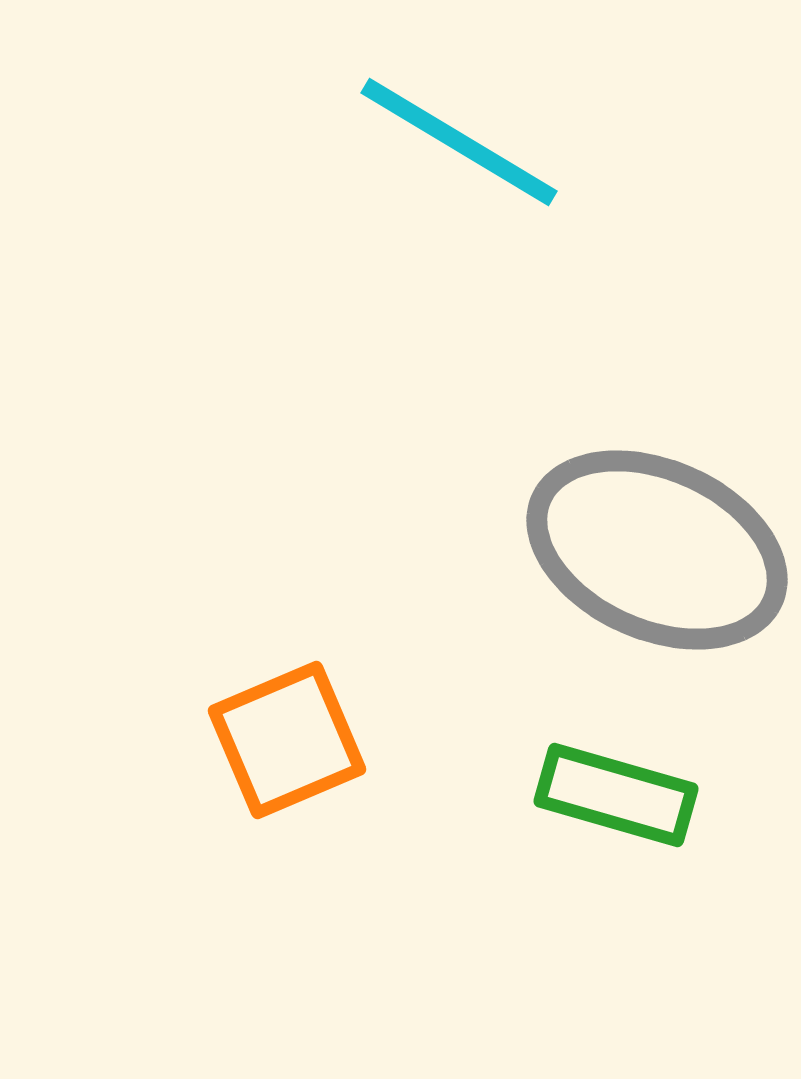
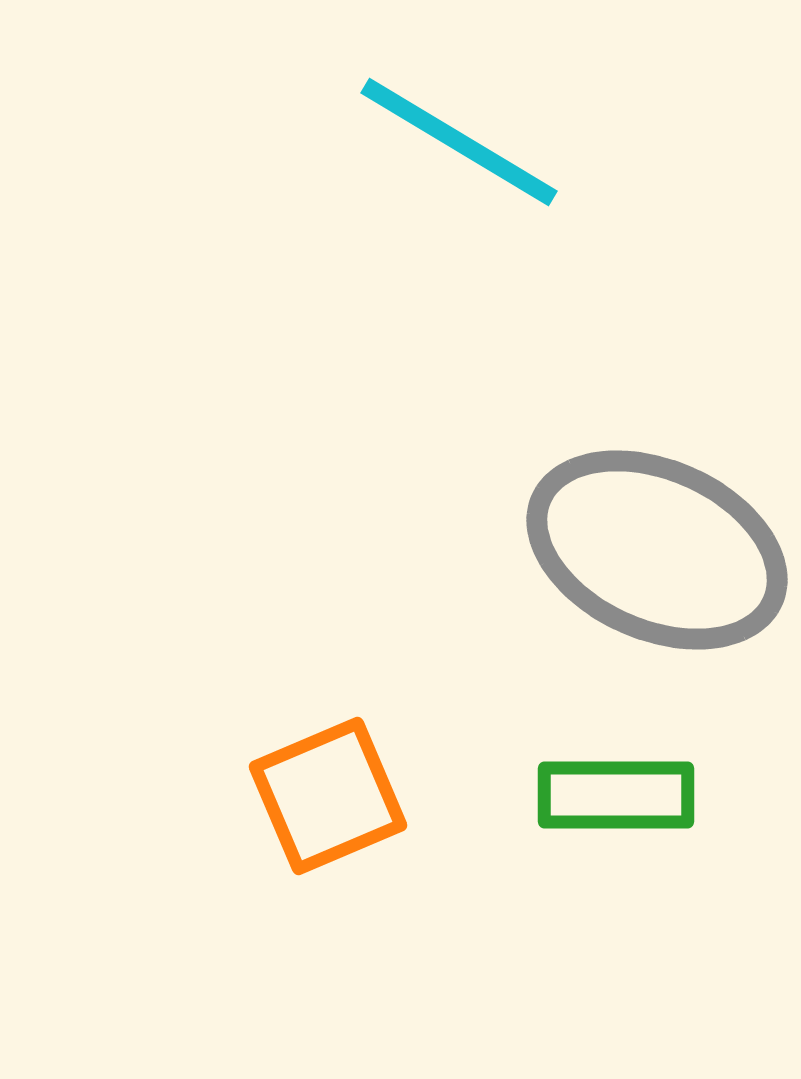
orange square: moved 41 px right, 56 px down
green rectangle: rotated 16 degrees counterclockwise
